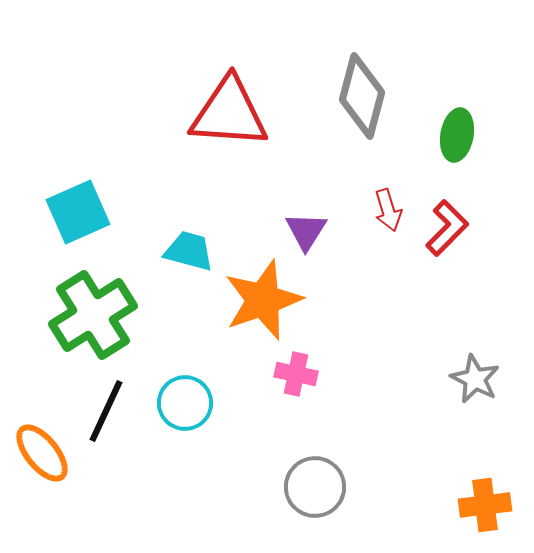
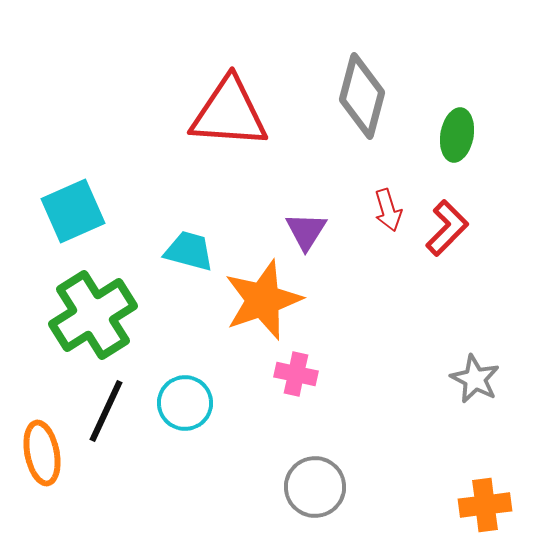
cyan square: moved 5 px left, 1 px up
orange ellipse: rotated 28 degrees clockwise
